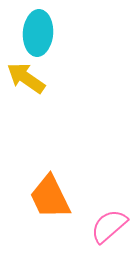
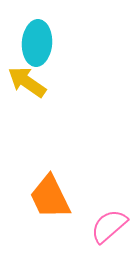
cyan ellipse: moved 1 px left, 10 px down
yellow arrow: moved 1 px right, 4 px down
